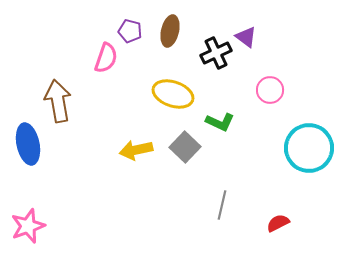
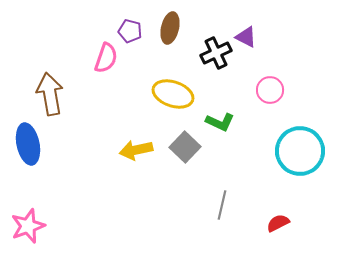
brown ellipse: moved 3 px up
purple triangle: rotated 10 degrees counterclockwise
brown arrow: moved 8 px left, 7 px up
cyan circle: moved 9 px left, 3 px down
